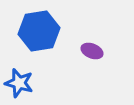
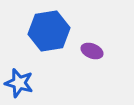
blue hexagon: moved 10 px right
